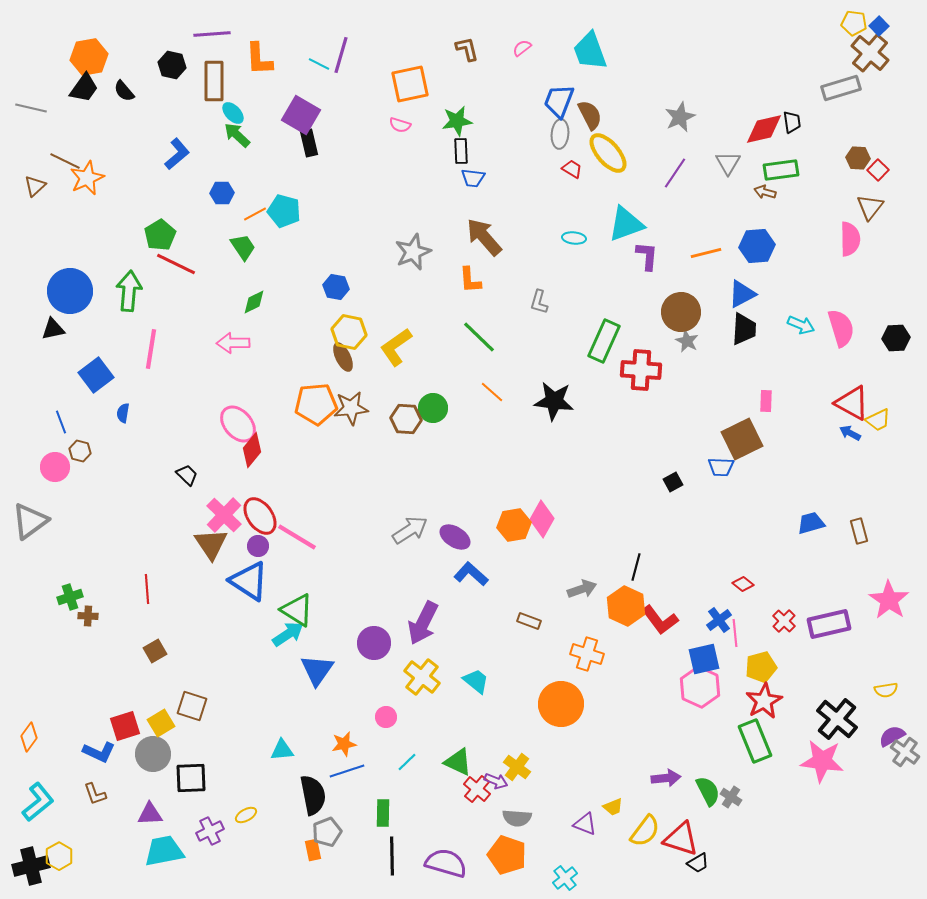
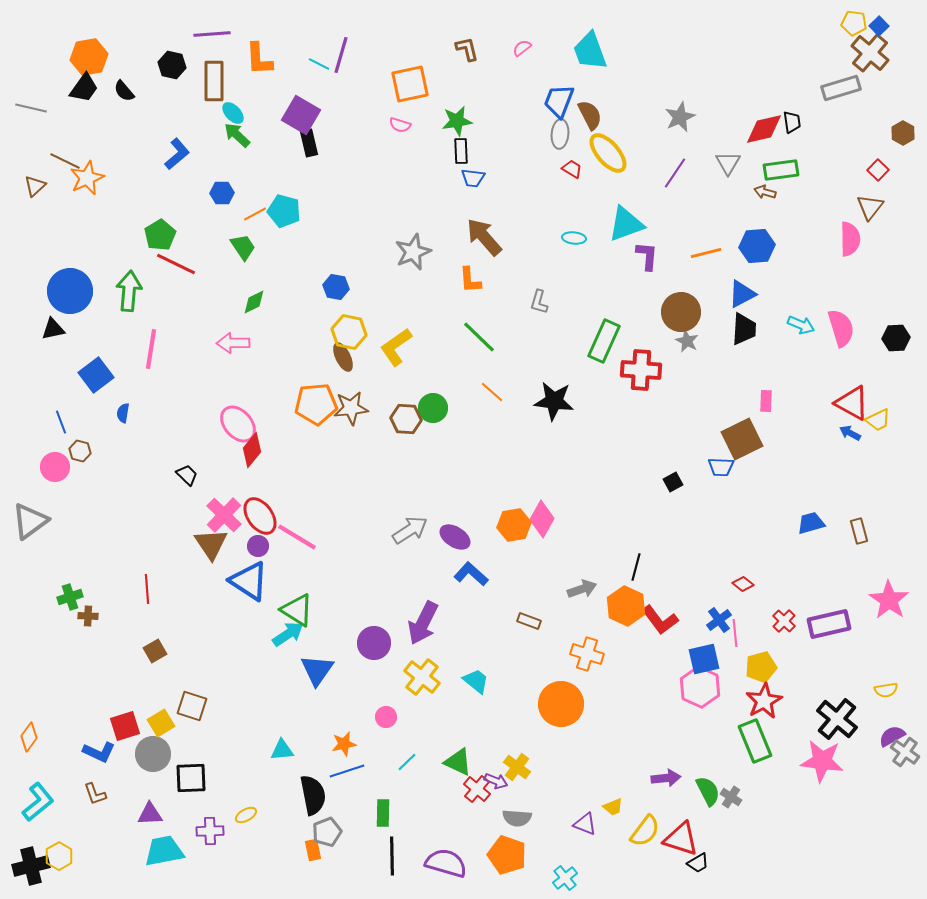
brown hexagon at (858, 158): moved 45 px right, 25 px up; rotated 25 degrees clockwise
purple cross at (210, 831): rotated 24 degrees clockwise
